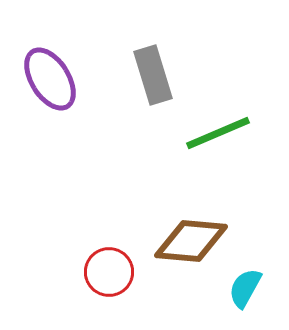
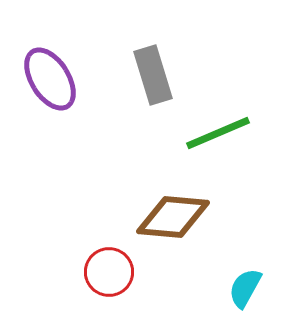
brown diamond: moved 18 px left, 24 px up
